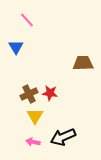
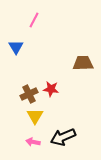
pink line: moved 7 px right; rotated 70 degrees clockwise
red star: moved 1 px right, 4 px up
